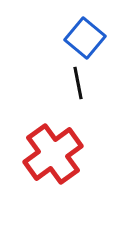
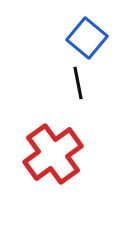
blue square: moved 2 px right
